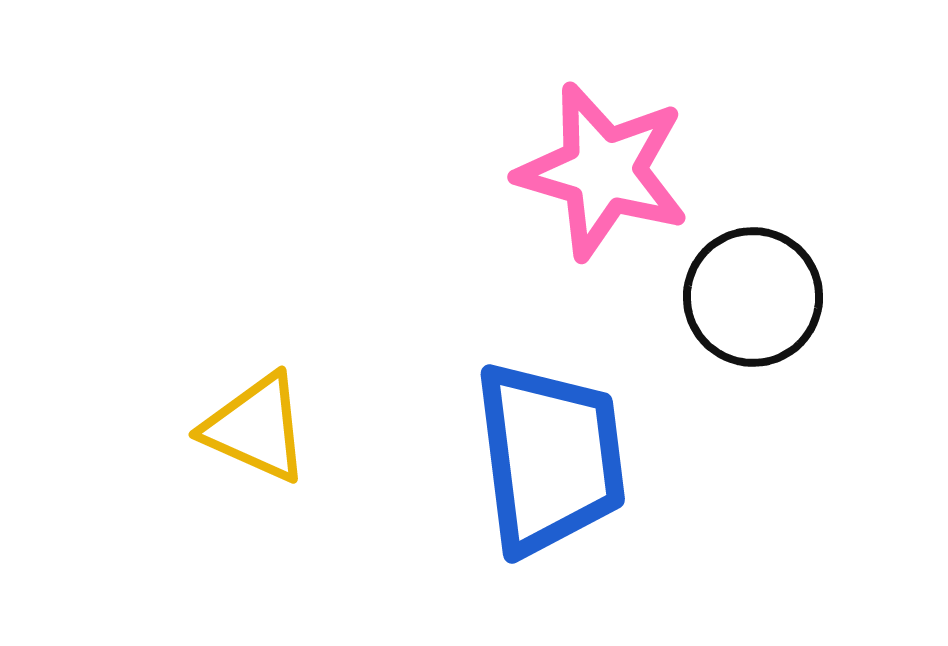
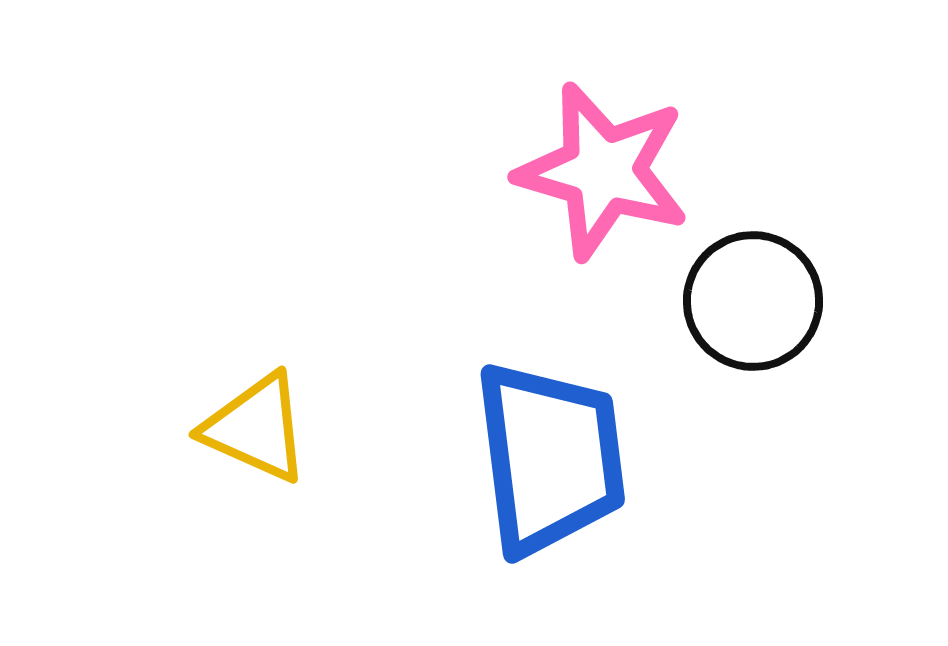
black circle: moved 4 px down
